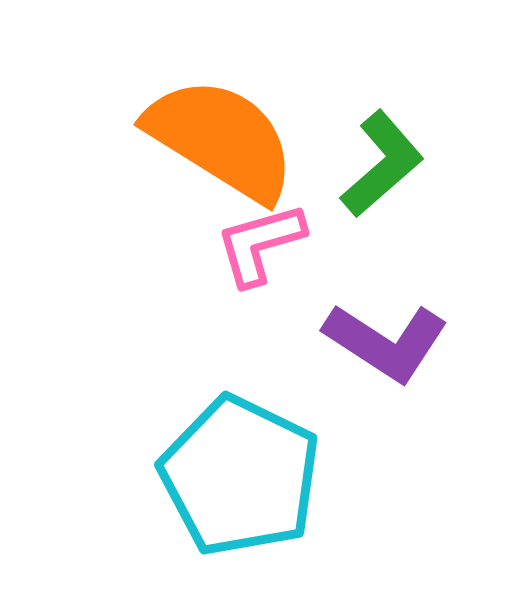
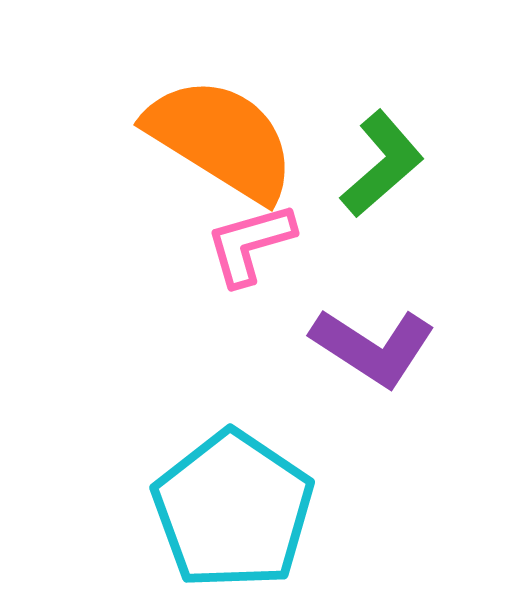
pink L-shape: moved 10 px left
purple L-shape: moved 13 px left, 5 px down
cyan pentagon: moved 7 px left, 34 px down; rotated 8 degrees clockwise
